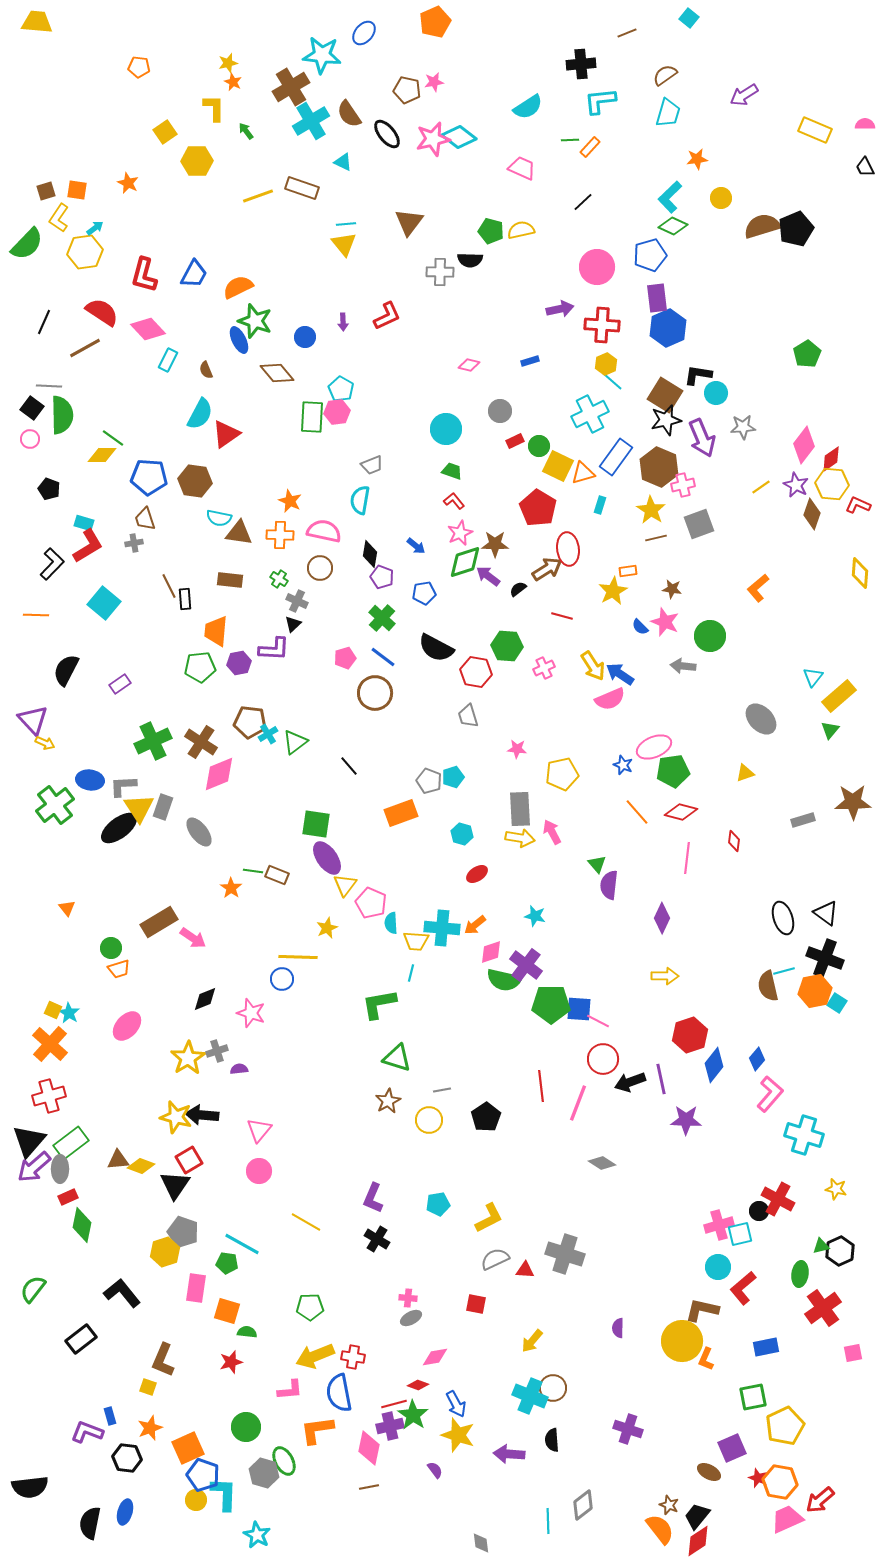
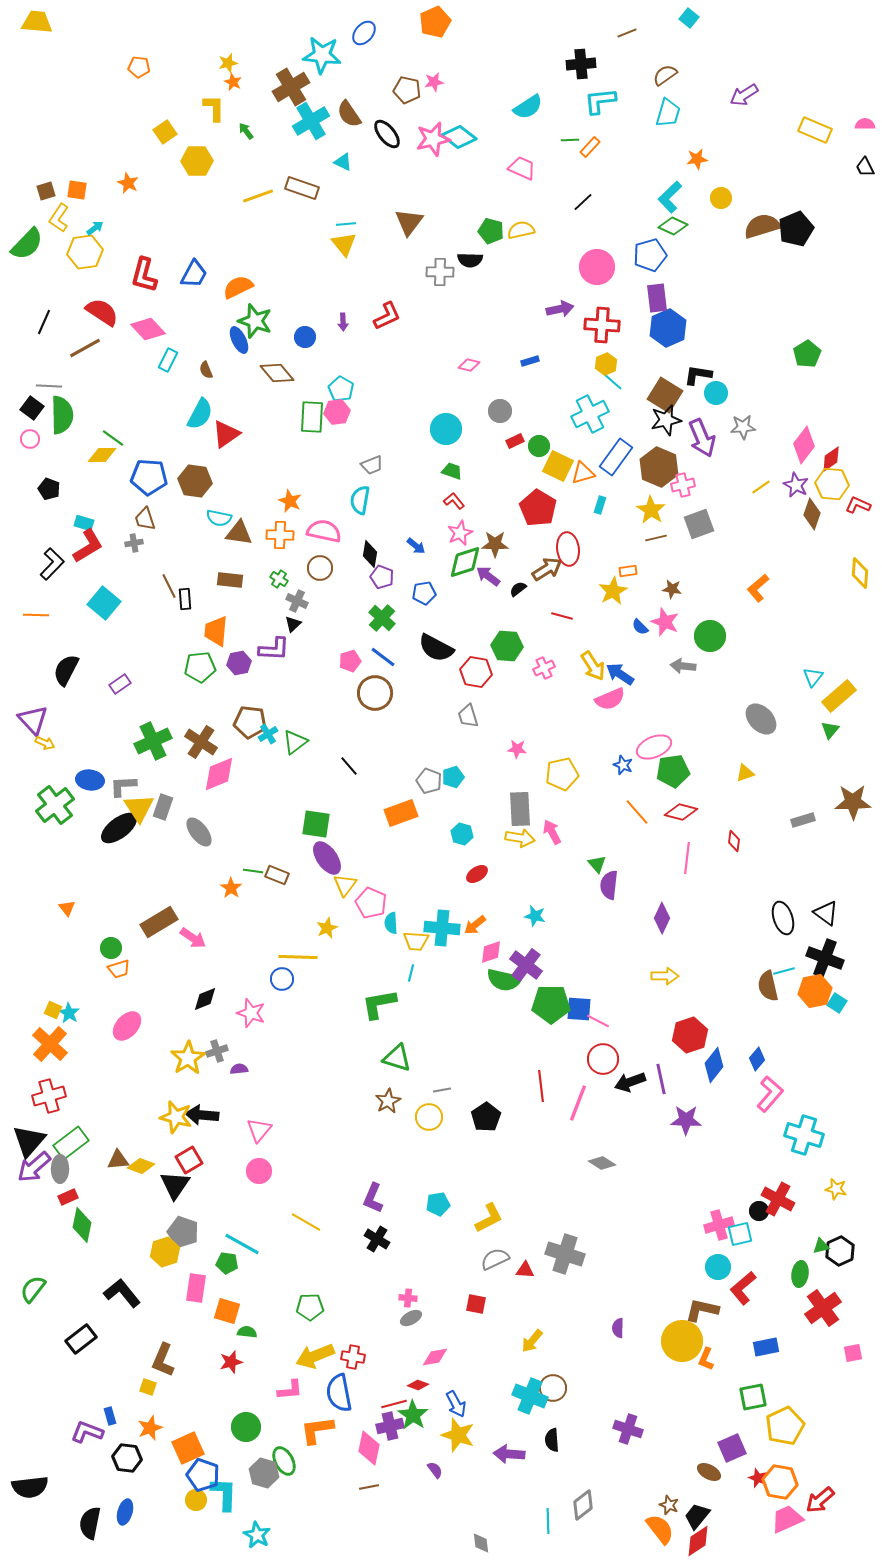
pink pentagon at (345, 658): moved 5 px right, 3 px down
yellow circle at (429, 1120): moved 3 px up
